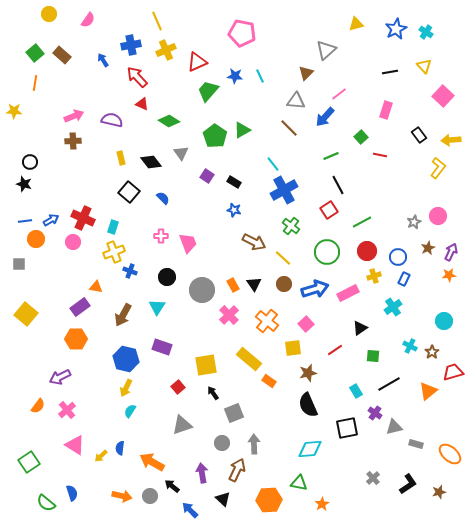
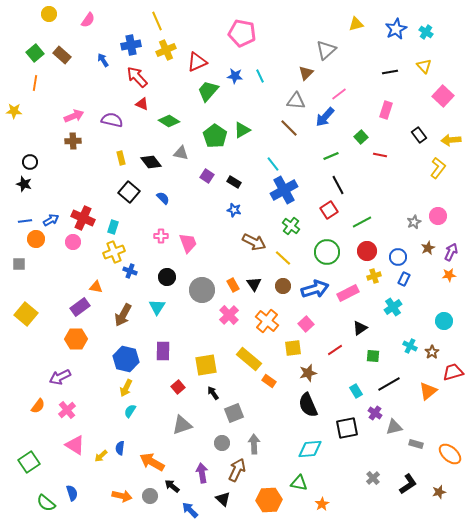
gray triangle at (181, 153): rotated 42 degrees counterclockwise
brown circle at (284, 284): moved 1 px left, 2 px down
purple rectangle at (162, 347): moved 1 px right, 4 px down; rotated 72 degrees clockwise
